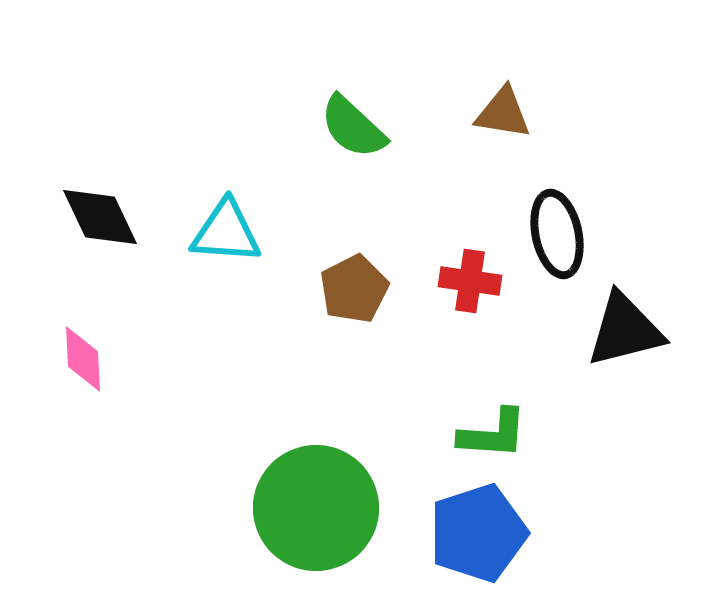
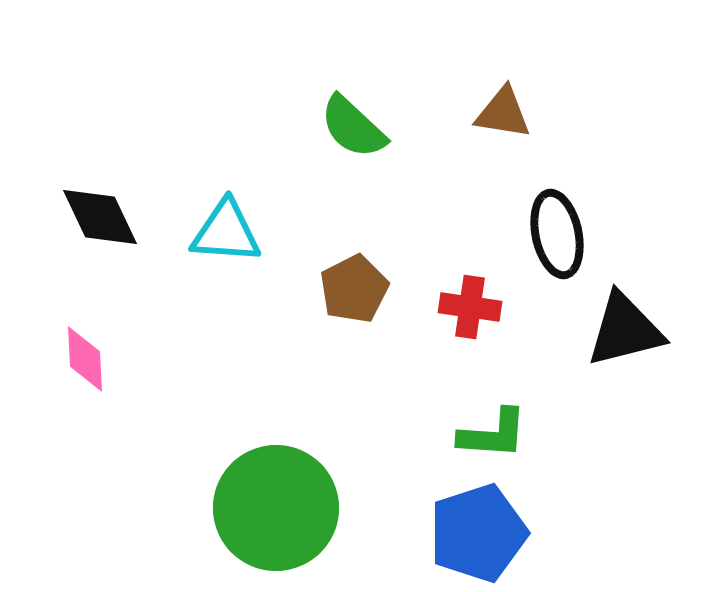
red cross: moved 26 px down
pink diamond: moved 2 px right
green circle: moved 40 px left
